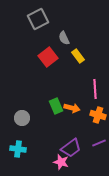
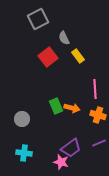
gray circle: moved 1 px down
cyan cross: moved 6 px right, 4 px down
